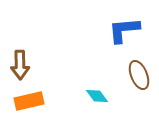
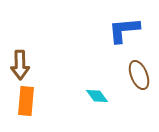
orange rectangle: moved 3 px left; rotated 72 degrees counterclockwise
